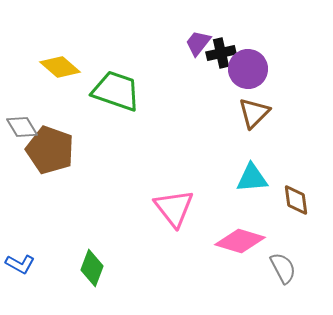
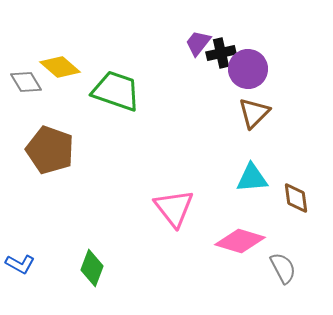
gray diamond: moved 4 px right, 45 px up
brown diamond: moved 2 px up
